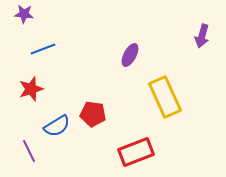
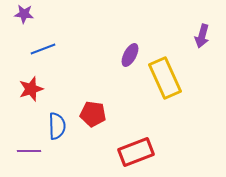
yellow rectangle: moved 19 px up
blue semicircle: rotated 60 degrees counterclockwise
purple line: rotated 65 degrees counterclockwise
